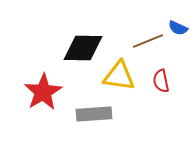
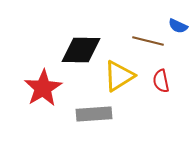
blue semicircle: moved 2 px up
brown line: rotated 36 degrees clockwise
black diamond: moved 2 px left, 2 px down
yellow triangle: rotated 40 degrees counterclockwise
red star: moved 4 px up
